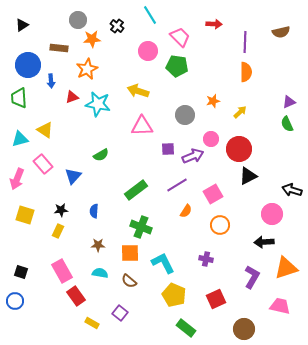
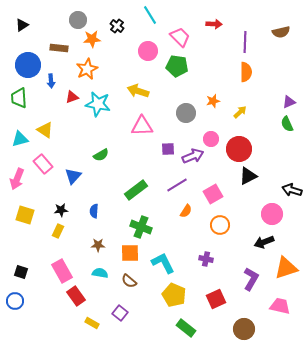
gray circle at (185, 115): moved 1 px right, 2 px up
black arrow at (264, 242): rotated 18 degrees counterclockwise
purple L-shape at (252, 277): moved 1 px left, 2 px down
